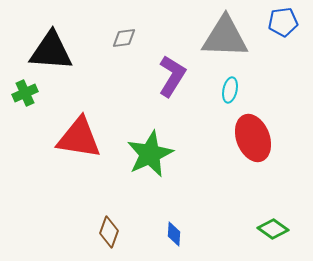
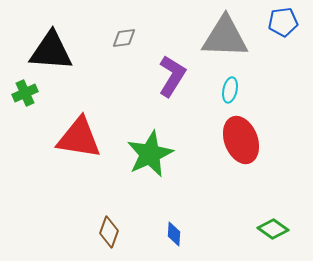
red ellipse: moved 12 px left, 2 px down
